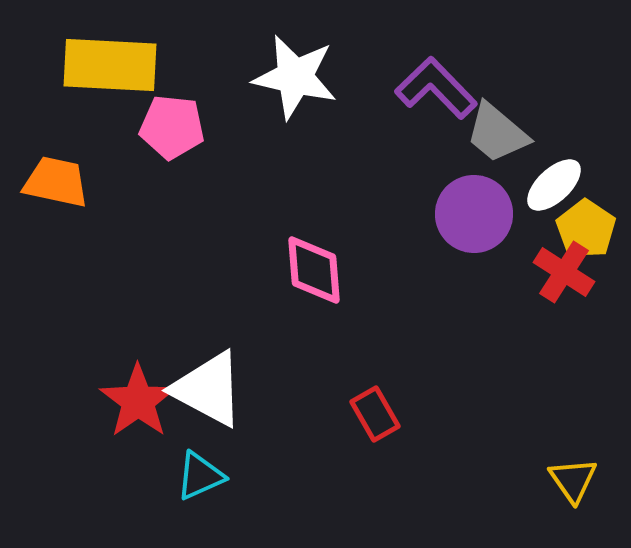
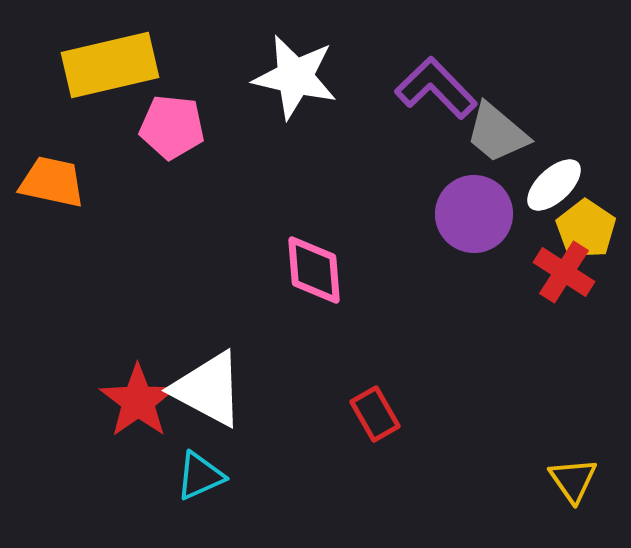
yellow rectangle: rotated 16 degrees counterclockwise
orange trapezoid: moved 4 px left
